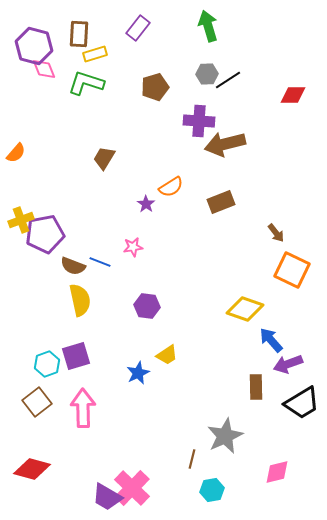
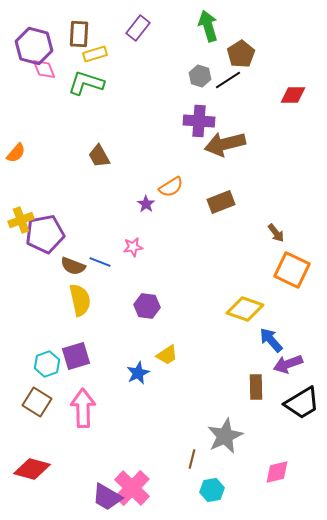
gray hexagon at (207, 74): moved 7 px left, 2 px down; rotated 20 degrees clockwise
brown pentagon at (155, 87): moved 86 px right, 33 px up; rotated 16 degrees counterclockwise
brown trapezoid at (104, 158): moved 5 px left, 2 px up; rotated 60 degrees counterclockwise
brown square at (37, 402): rotated 20 degrees counterclockwise
